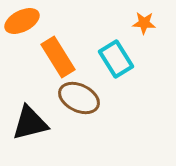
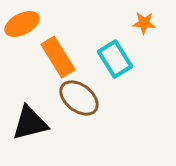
orange ellipse: moved 3 px down
cyan rectangle: moved 1 px left
brown ellipse: rotated 12 degrees clockwise
